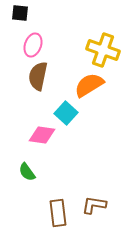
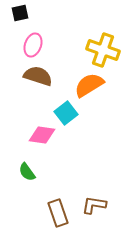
black square: rotated 18 degrees counterclockwise
brown semicircle: rotated 96 degrees clockwise
cyan square: rotated 10 degrees clockwise
brown rectangle: rotated 12 degrees counterclockwise
